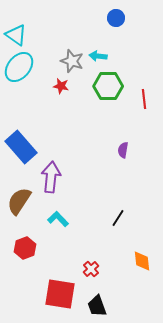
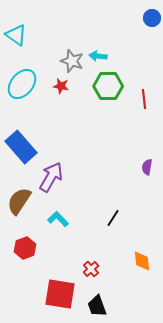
blue circle: moved 36 px right
cyan ellipse: moved 3 px right, 17 px down
purple semicircle: moved 24 px right, 17 px down
purple arrow: rotated 24 degrees clockwise
black line: moved 5 px left
